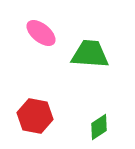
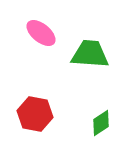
red hexagon: moved 2 px up
green diamond: moved 2 px right, 4 px up
